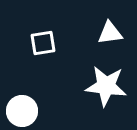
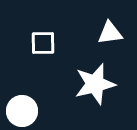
white square: rotated 8 degrees clockwise
white star: moved 11 px left, 2 px up; rotated 21 degrees counterclockwise
